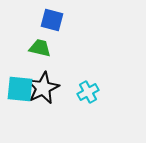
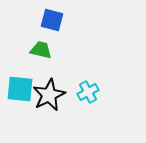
green trapezoid: moved 1 px right, 2 px down
black star: moved 6 px right, 7 px down
